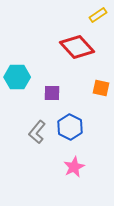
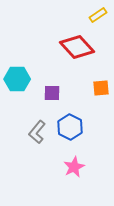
cyan hexagon: moved 2 px down
orange square: rotated 18 degrees counterclockwise
